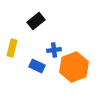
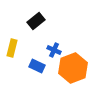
blue cross: rotated 32 degrees clockwise
orange hexagon: moved 1 px left, 1 px down
